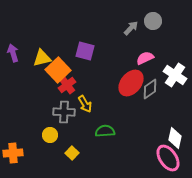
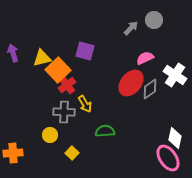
gray circle: moved 1 px right, 1 px up
